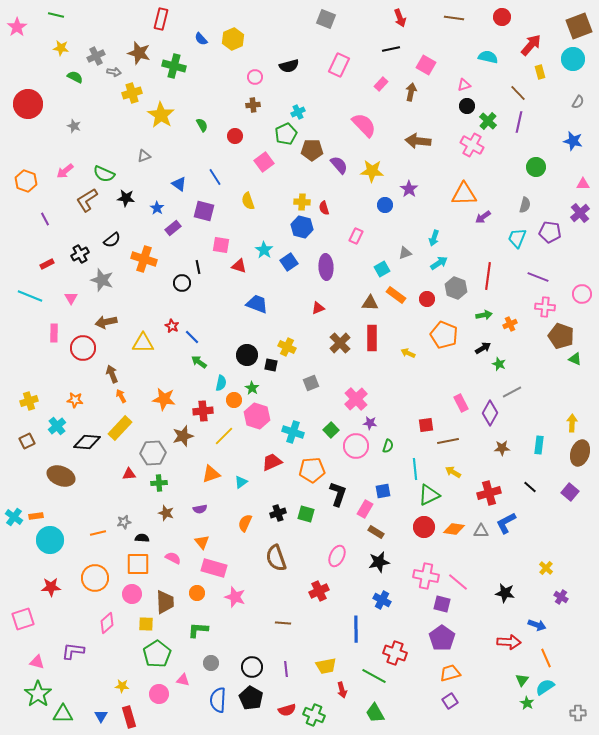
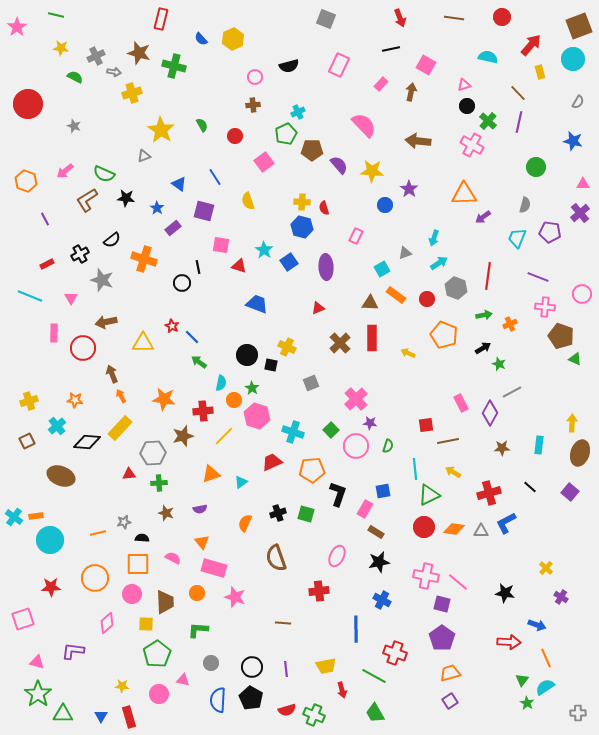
yellow star at (161, 115): moved 15 px down
red cross at (319, 591): rotated 18 degrees clockwise
